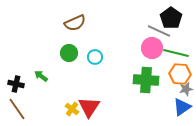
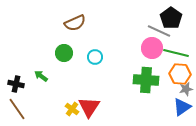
green circle: moved 5 px left
